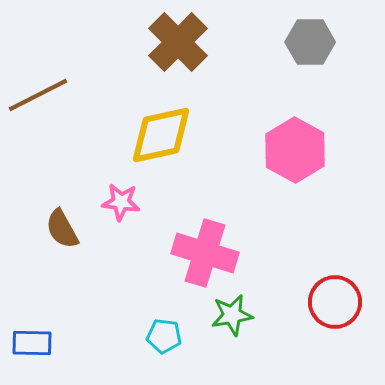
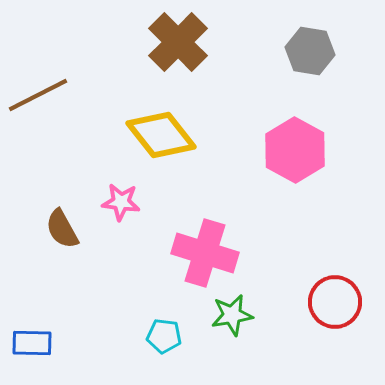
gray hexagon: moved 9 px down; rotated 9 degrees clockwise
yellow diamond: rotated 64 degrees clockwise
